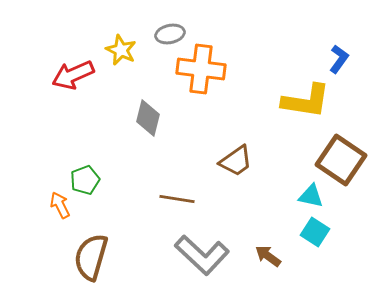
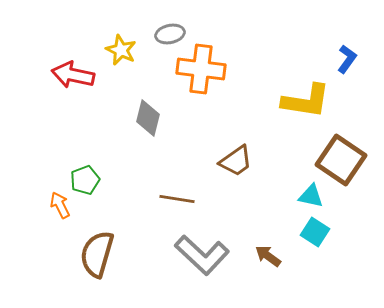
blue L-shape: moved 8 px right
red arrow: rotated 36 degrees clockwise
brown semicircle: moved 6 px right, 3 px up
